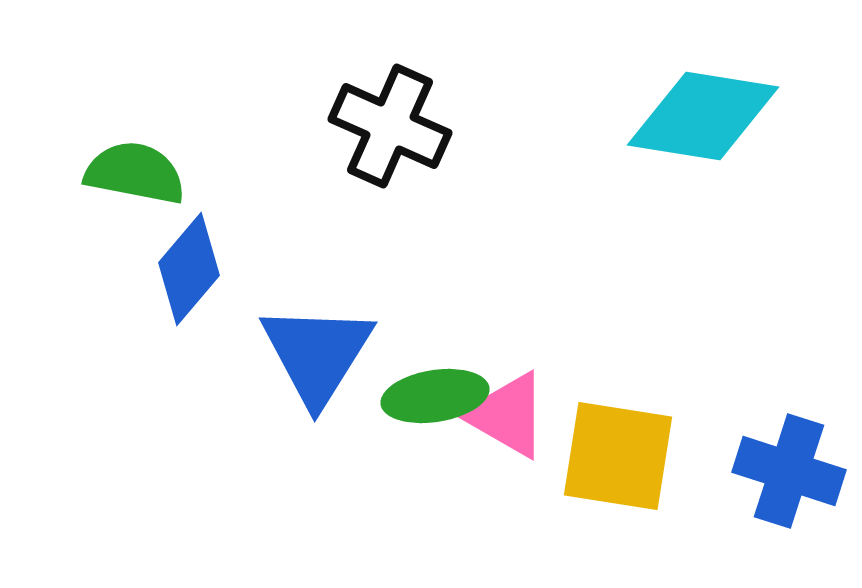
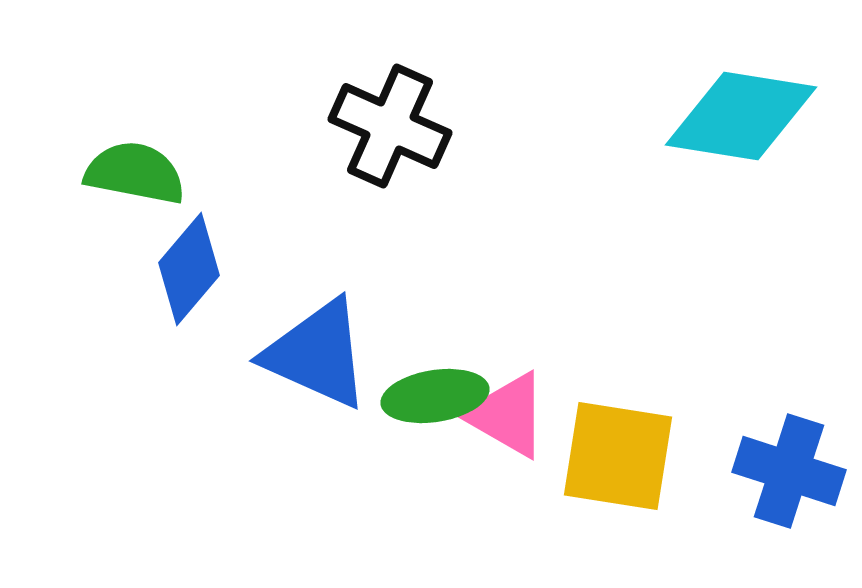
cyan diamond: moved 38 px right
blue triangle: rotated 38 degrees counterclockwise
